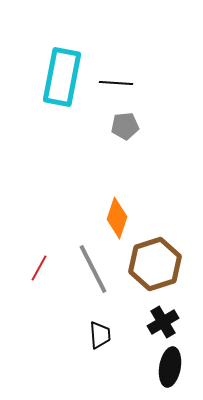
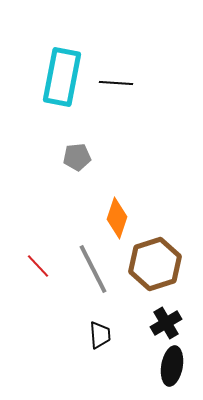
gray pentagon: moved 48 px left, 31 px down
red line: moved 1 px left, 2 px up; rotated 72 degrees counterclockwise
black cross: moved 3 px right, 1 px down
black ellipse: moved 2 px right, 1 px up
